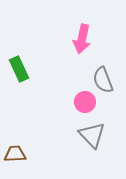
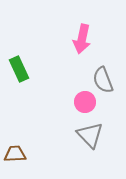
gray triangle: moved 2 px left
